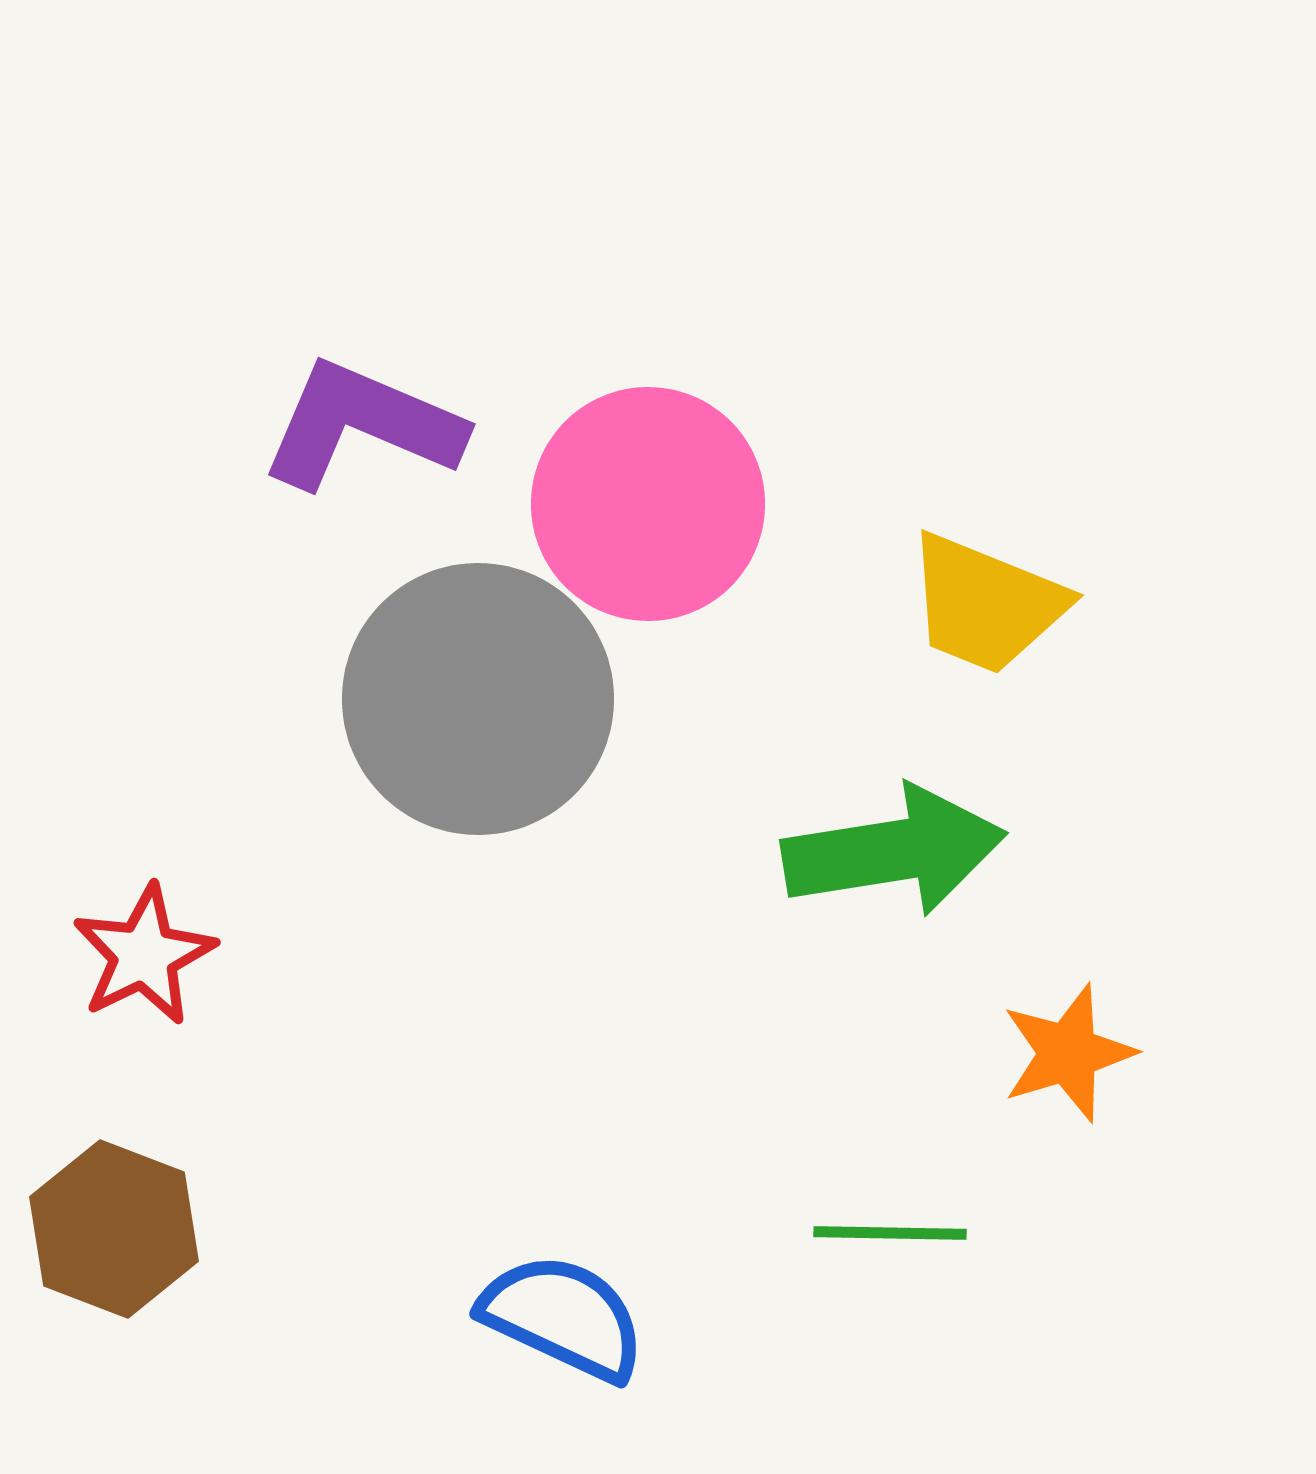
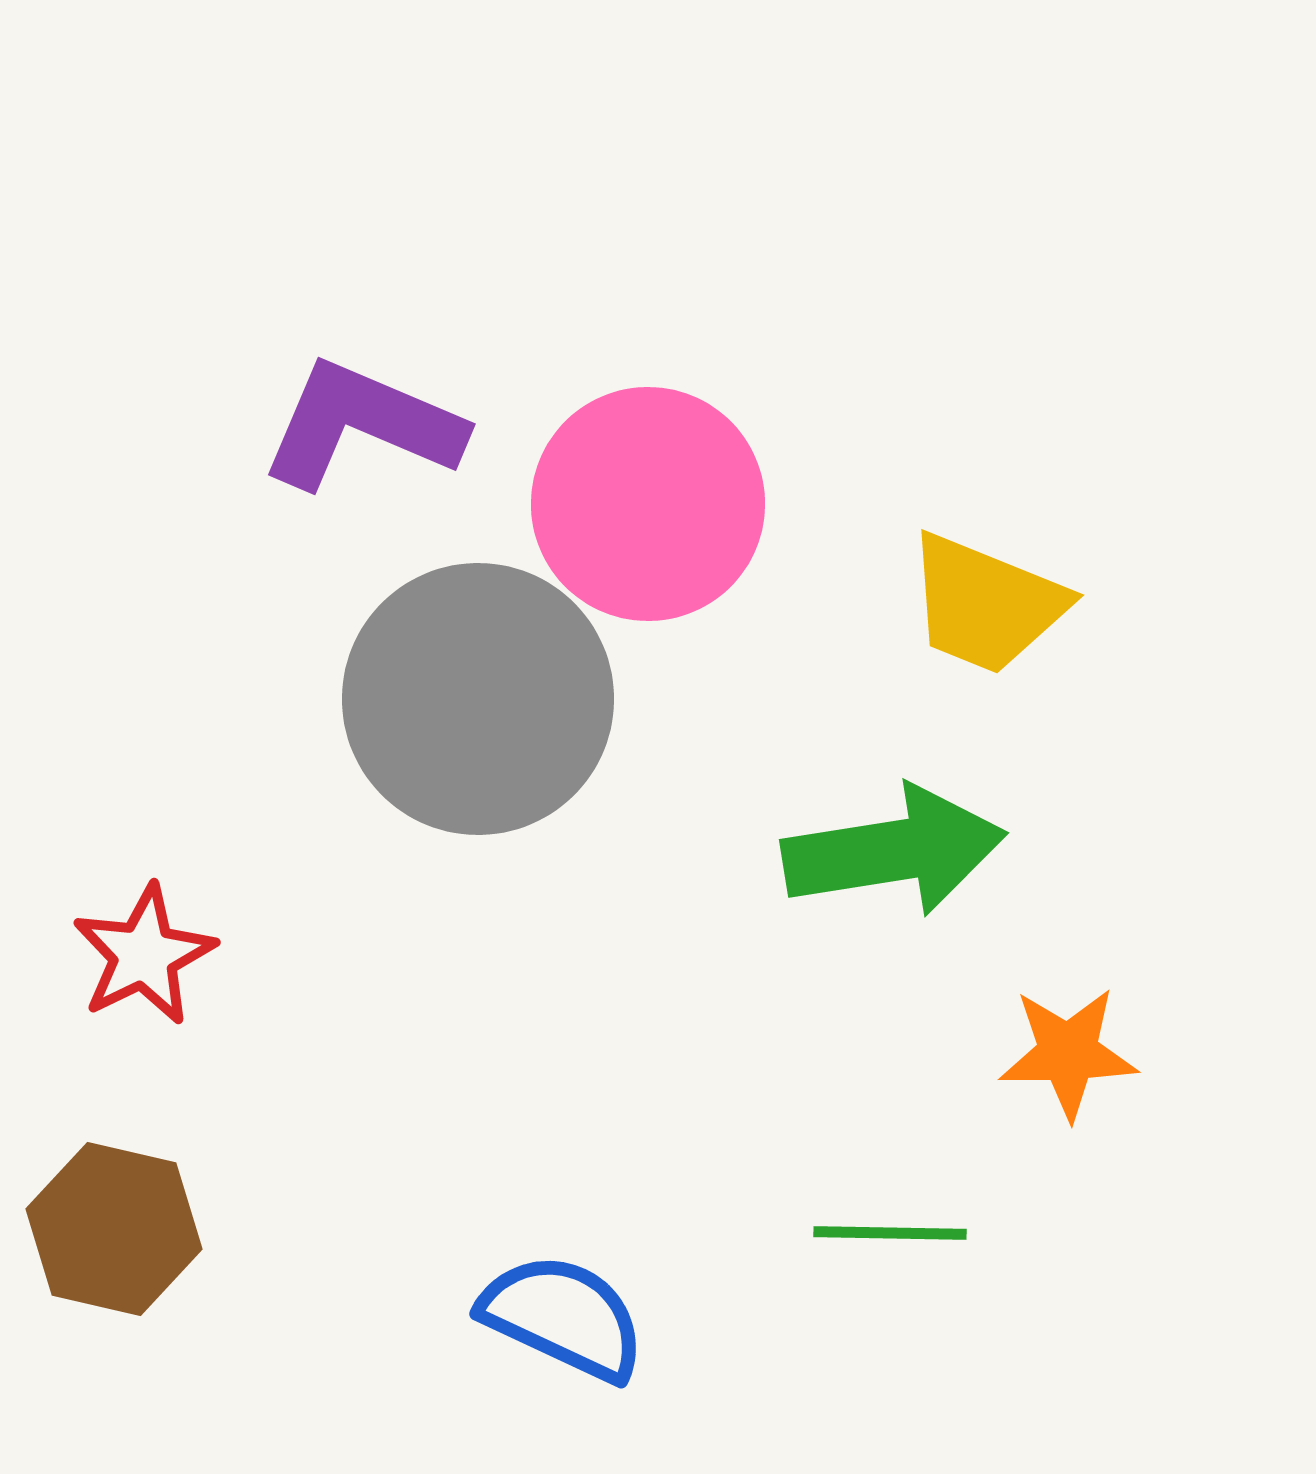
orange star: rotated 16 degrees clockwise
brown hexagon: rotated 8 degrees counterclockwise
